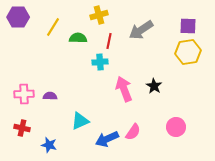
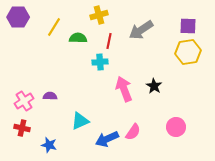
yellow line: moved 1 px right
pink cross: moved 7 px down; rotated 30 degrees counterclockwise
